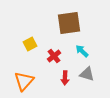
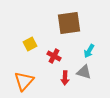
cyan arrow: moved 7 px right; rotated 104 degrees counterclockwise
red cross: rotated 24 degrees counterclockwise
gray triangle: moved 3 px left, 2 px up
